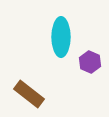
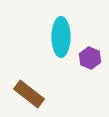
purple hexagon: moved 4 px up
